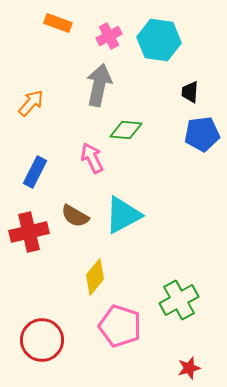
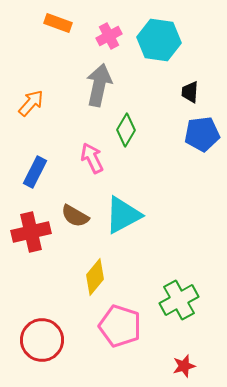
green diamond: rotated 64 degrees counterclockwise
red cross: moved 2 px right
red star: moved 5 px left, 2 px up
